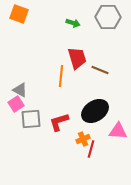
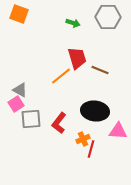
orange line: rotated 45 degrees clockwise
black ellipse: rotated 40 degrees clockwise
red L-shape: moved 1 px down; rotated 35 degrees counterclockwise
